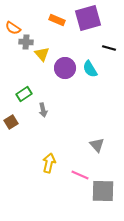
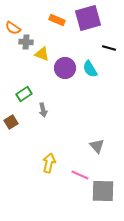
yellow triangle: rotated 28 degrees counterclockwise
gray triangle: moved 1 px down
